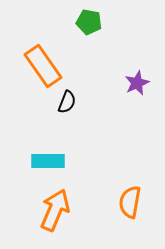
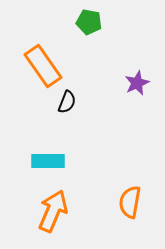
orange arrow: moved 2 px left, 1 px down
